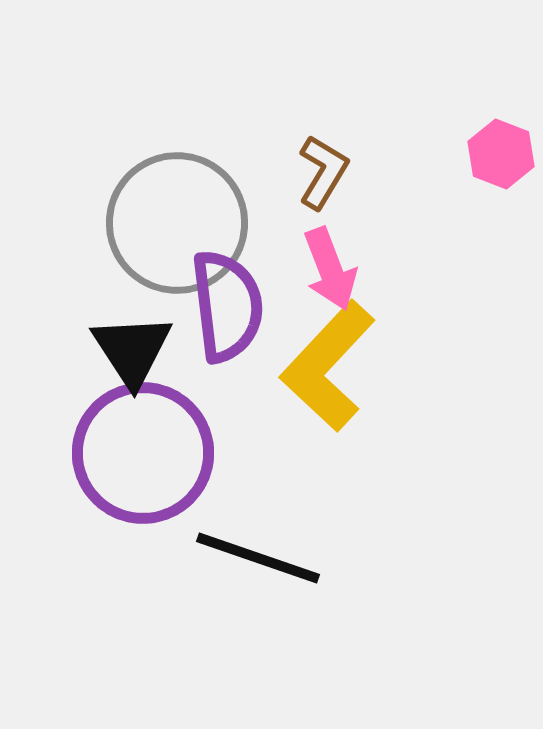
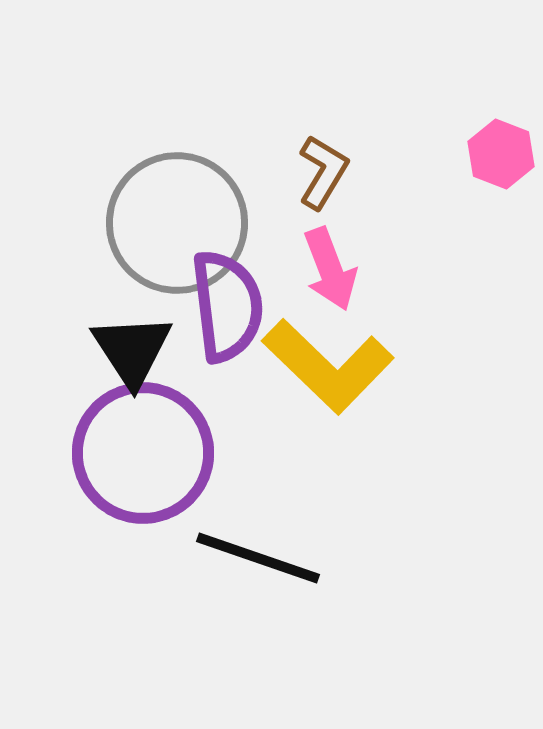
yellow L-shape: rotated 89 degrees counterclockwise
